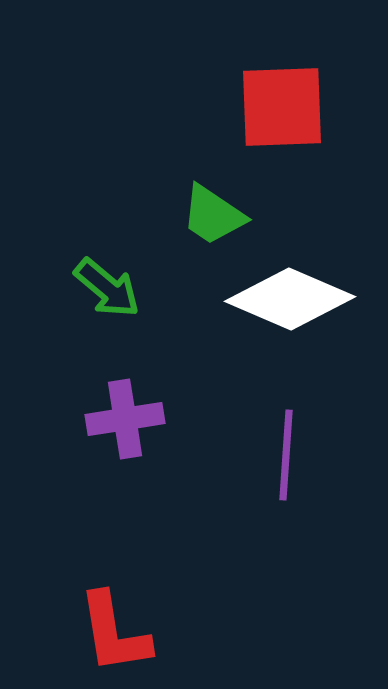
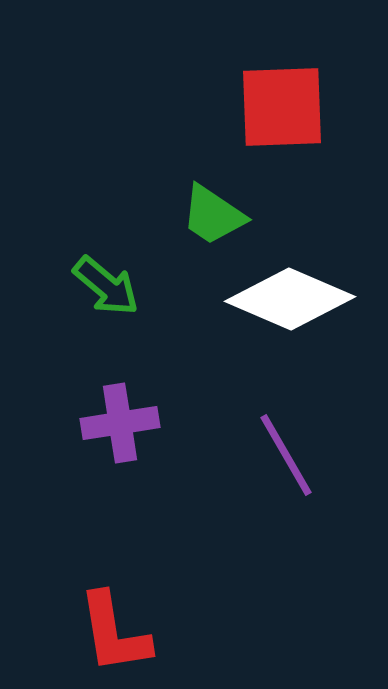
green arrow: moved 1 px left, 2 px up
purple cross: moved 5 px left, 4 px down
purple line: rotated 34 degrees counterclockwise
